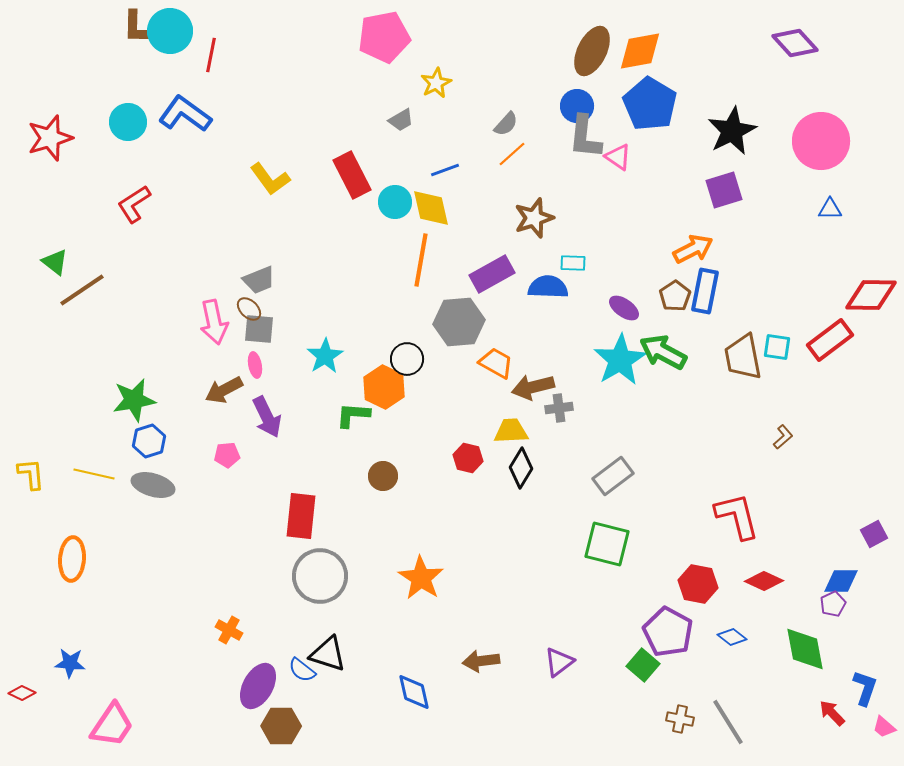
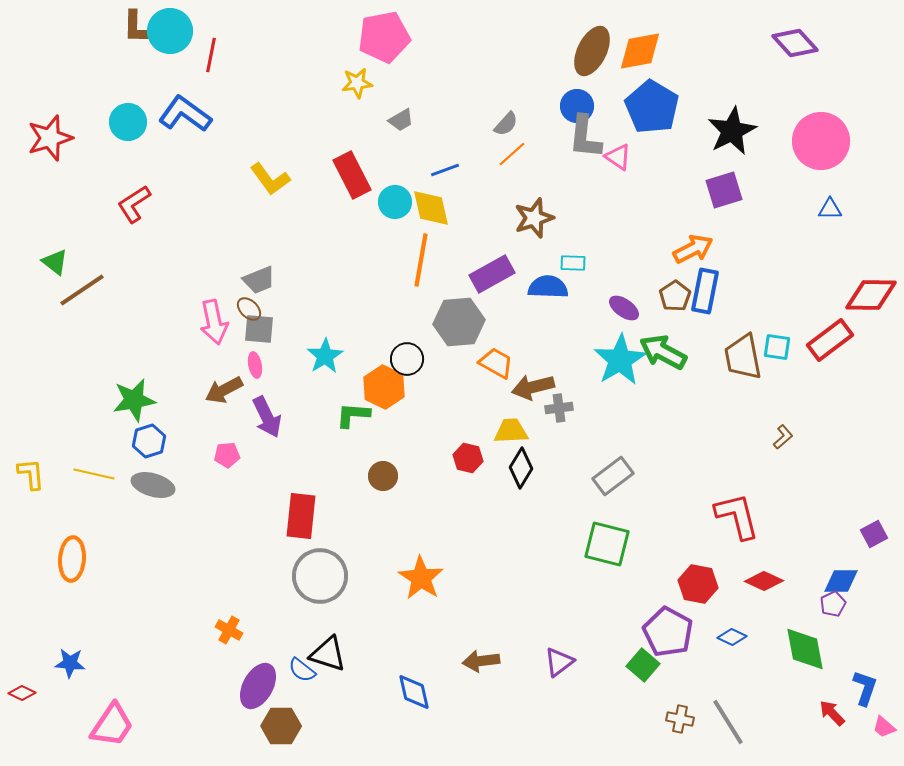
yellow star at (436, 83): moved 79 px left; rotated 20 degrees clockwise
blue pentagon at (650, 104): moved 2 px right, 3 px down
blue diamond at (732, 637): rotated 12 degrees counterclockwise
